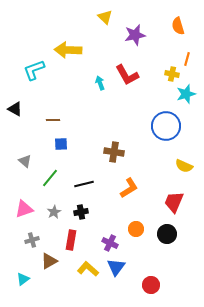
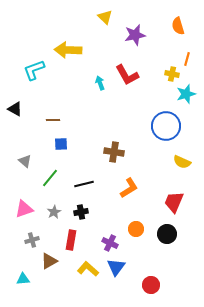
yellow semicircle: moved 2 px left, 4 px up
cyan triangle: rotated 32 degrees clockwise
